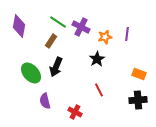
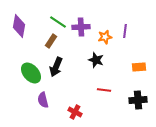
purple cross: rotated 30 degrees counterclockwise
purple line: moved 2 px left, 3 px up
black star: moved 1 px left, 1 px down; rotated 21 degrees counterclockwise
orange rectangle: moved 7 px up; rotated 24 degrees counterclockwise
red line: moved 5 px right; rotated 56 degrees counterclockwise
purple semicircle: moved 2 px left, 1 px up
